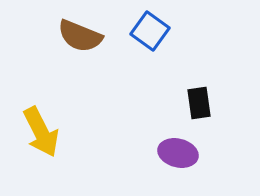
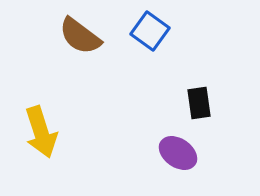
brown semicircle: rotated 15 degrees clockwise
yellow arrow: rotated 9 degrees clockwise
purple ellipse: rotated 21 degrees clockwise
